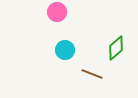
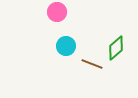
cyan circle: moved 1 px right, 4 px up
brown line: moved 10 px up
